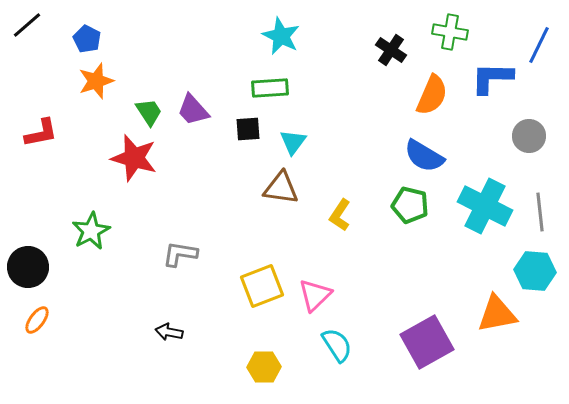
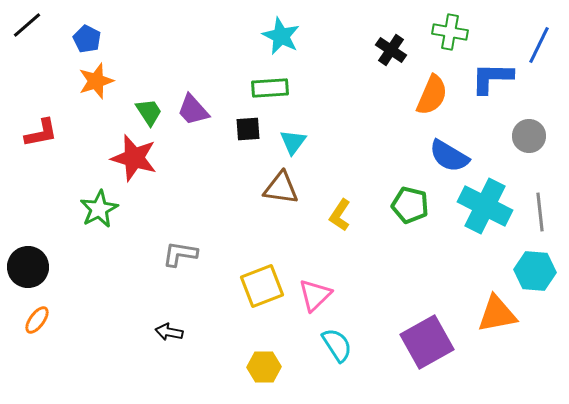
blue semicircle: moved 25 px right
green star: moved 8 px right, 22 px up
